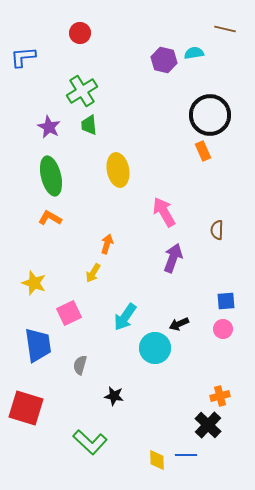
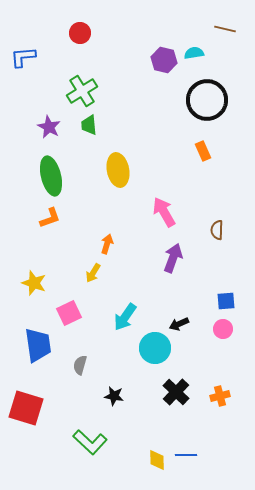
black circle: moved 3 px left, 15 px up
orange L-shape: rotated 130 degrees clockwise
black cross: moved 32 px left, 33 px up
